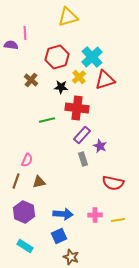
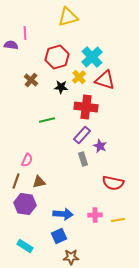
red triangle: rotated 35 degrees clockwise
red cross: moved 9 px right, 1 px up
purple hexagon: moved 1 px right, 8 px up; rotated 15 degrees counterclockwise
brown star: rotated 21 degrees counterclockwise
